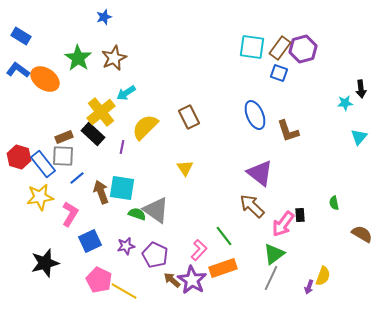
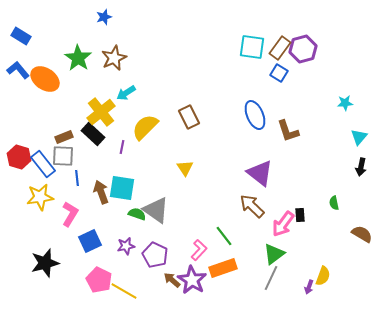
blue L-shape at (18, 70): rotated 15 degrees clockwise
blue square at (279, 73): rotated 12 degrees clockwise
black arrow at (361, 89): moved 78 px down; rotated 18 degrees clockwise
blue line at (77, 178): rotated 56 degrees counterclockwise
